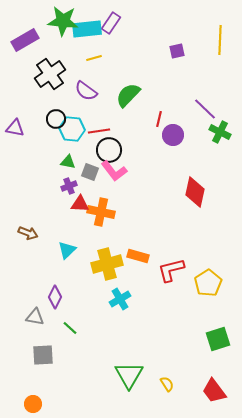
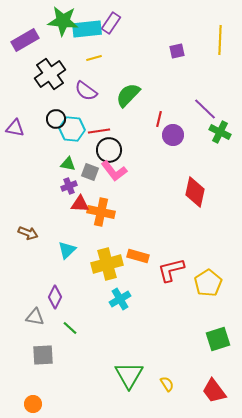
green triangle at (68, 162): moved 2 px down
